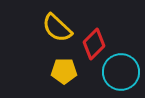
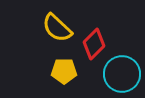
cyan circle: moved 1 px right, 2 px down
